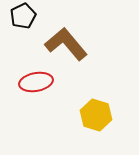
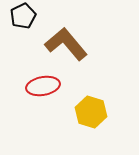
red ellipse: moved 7 px right, 4 px down
yellow hexagon: moved 5 px left, 3 px up
